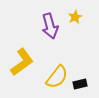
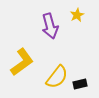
yellow star: moved 2 px right, 2 px up
